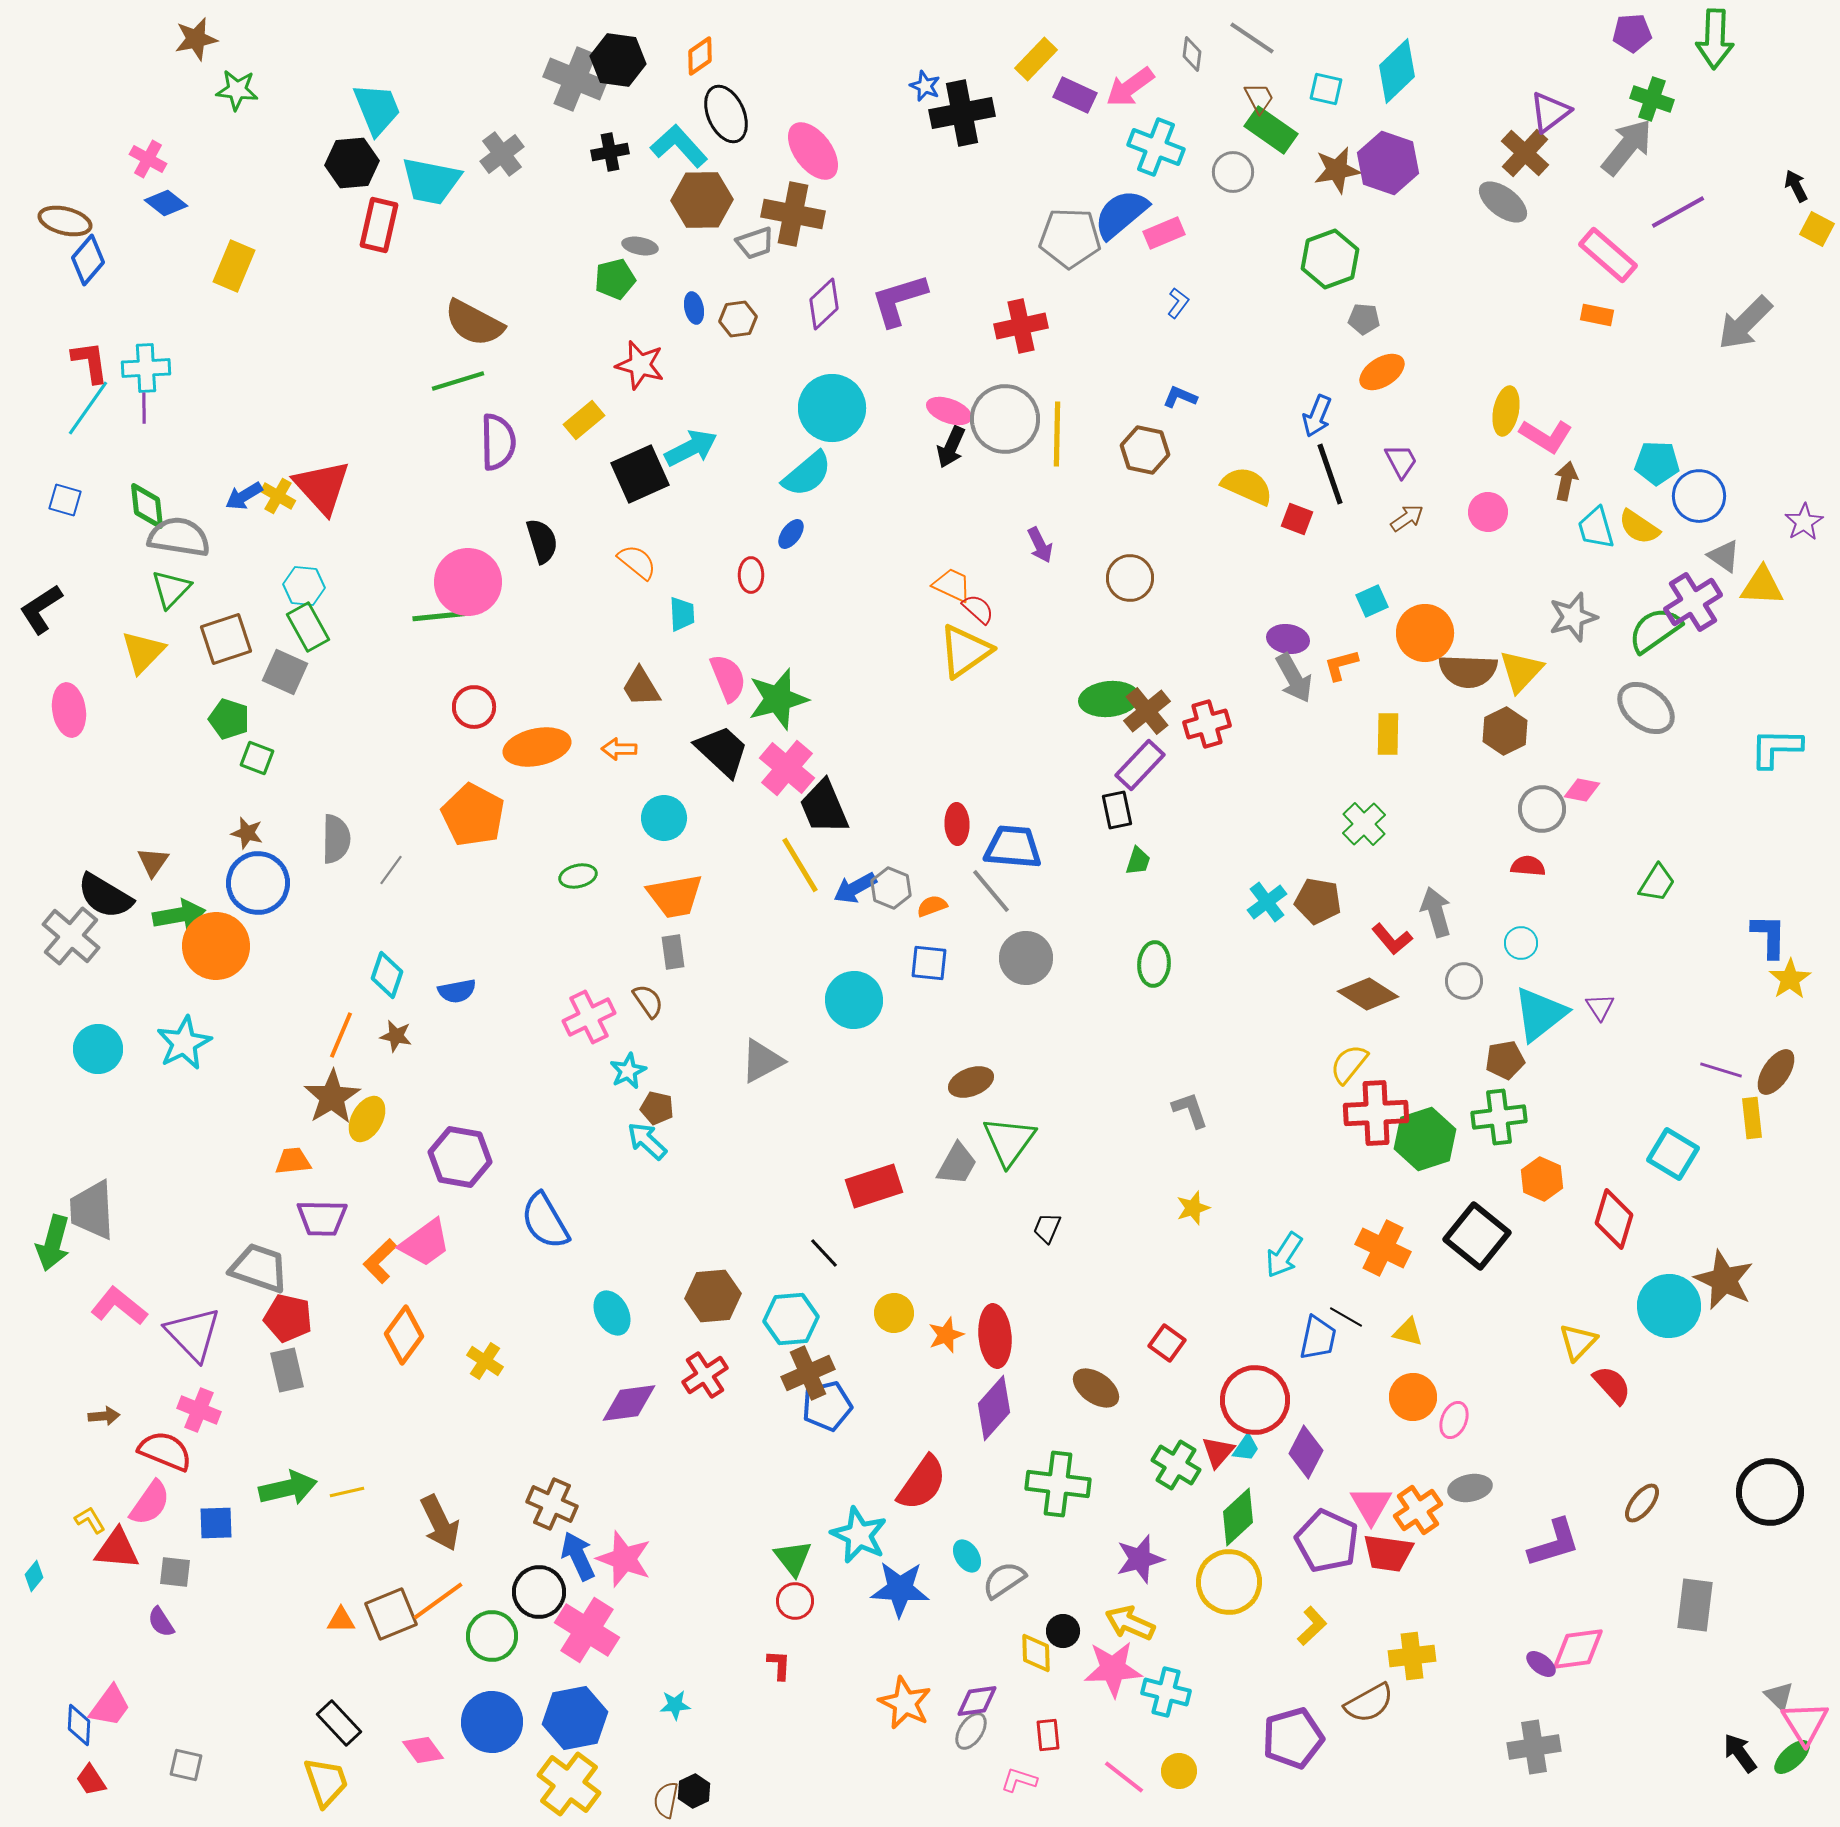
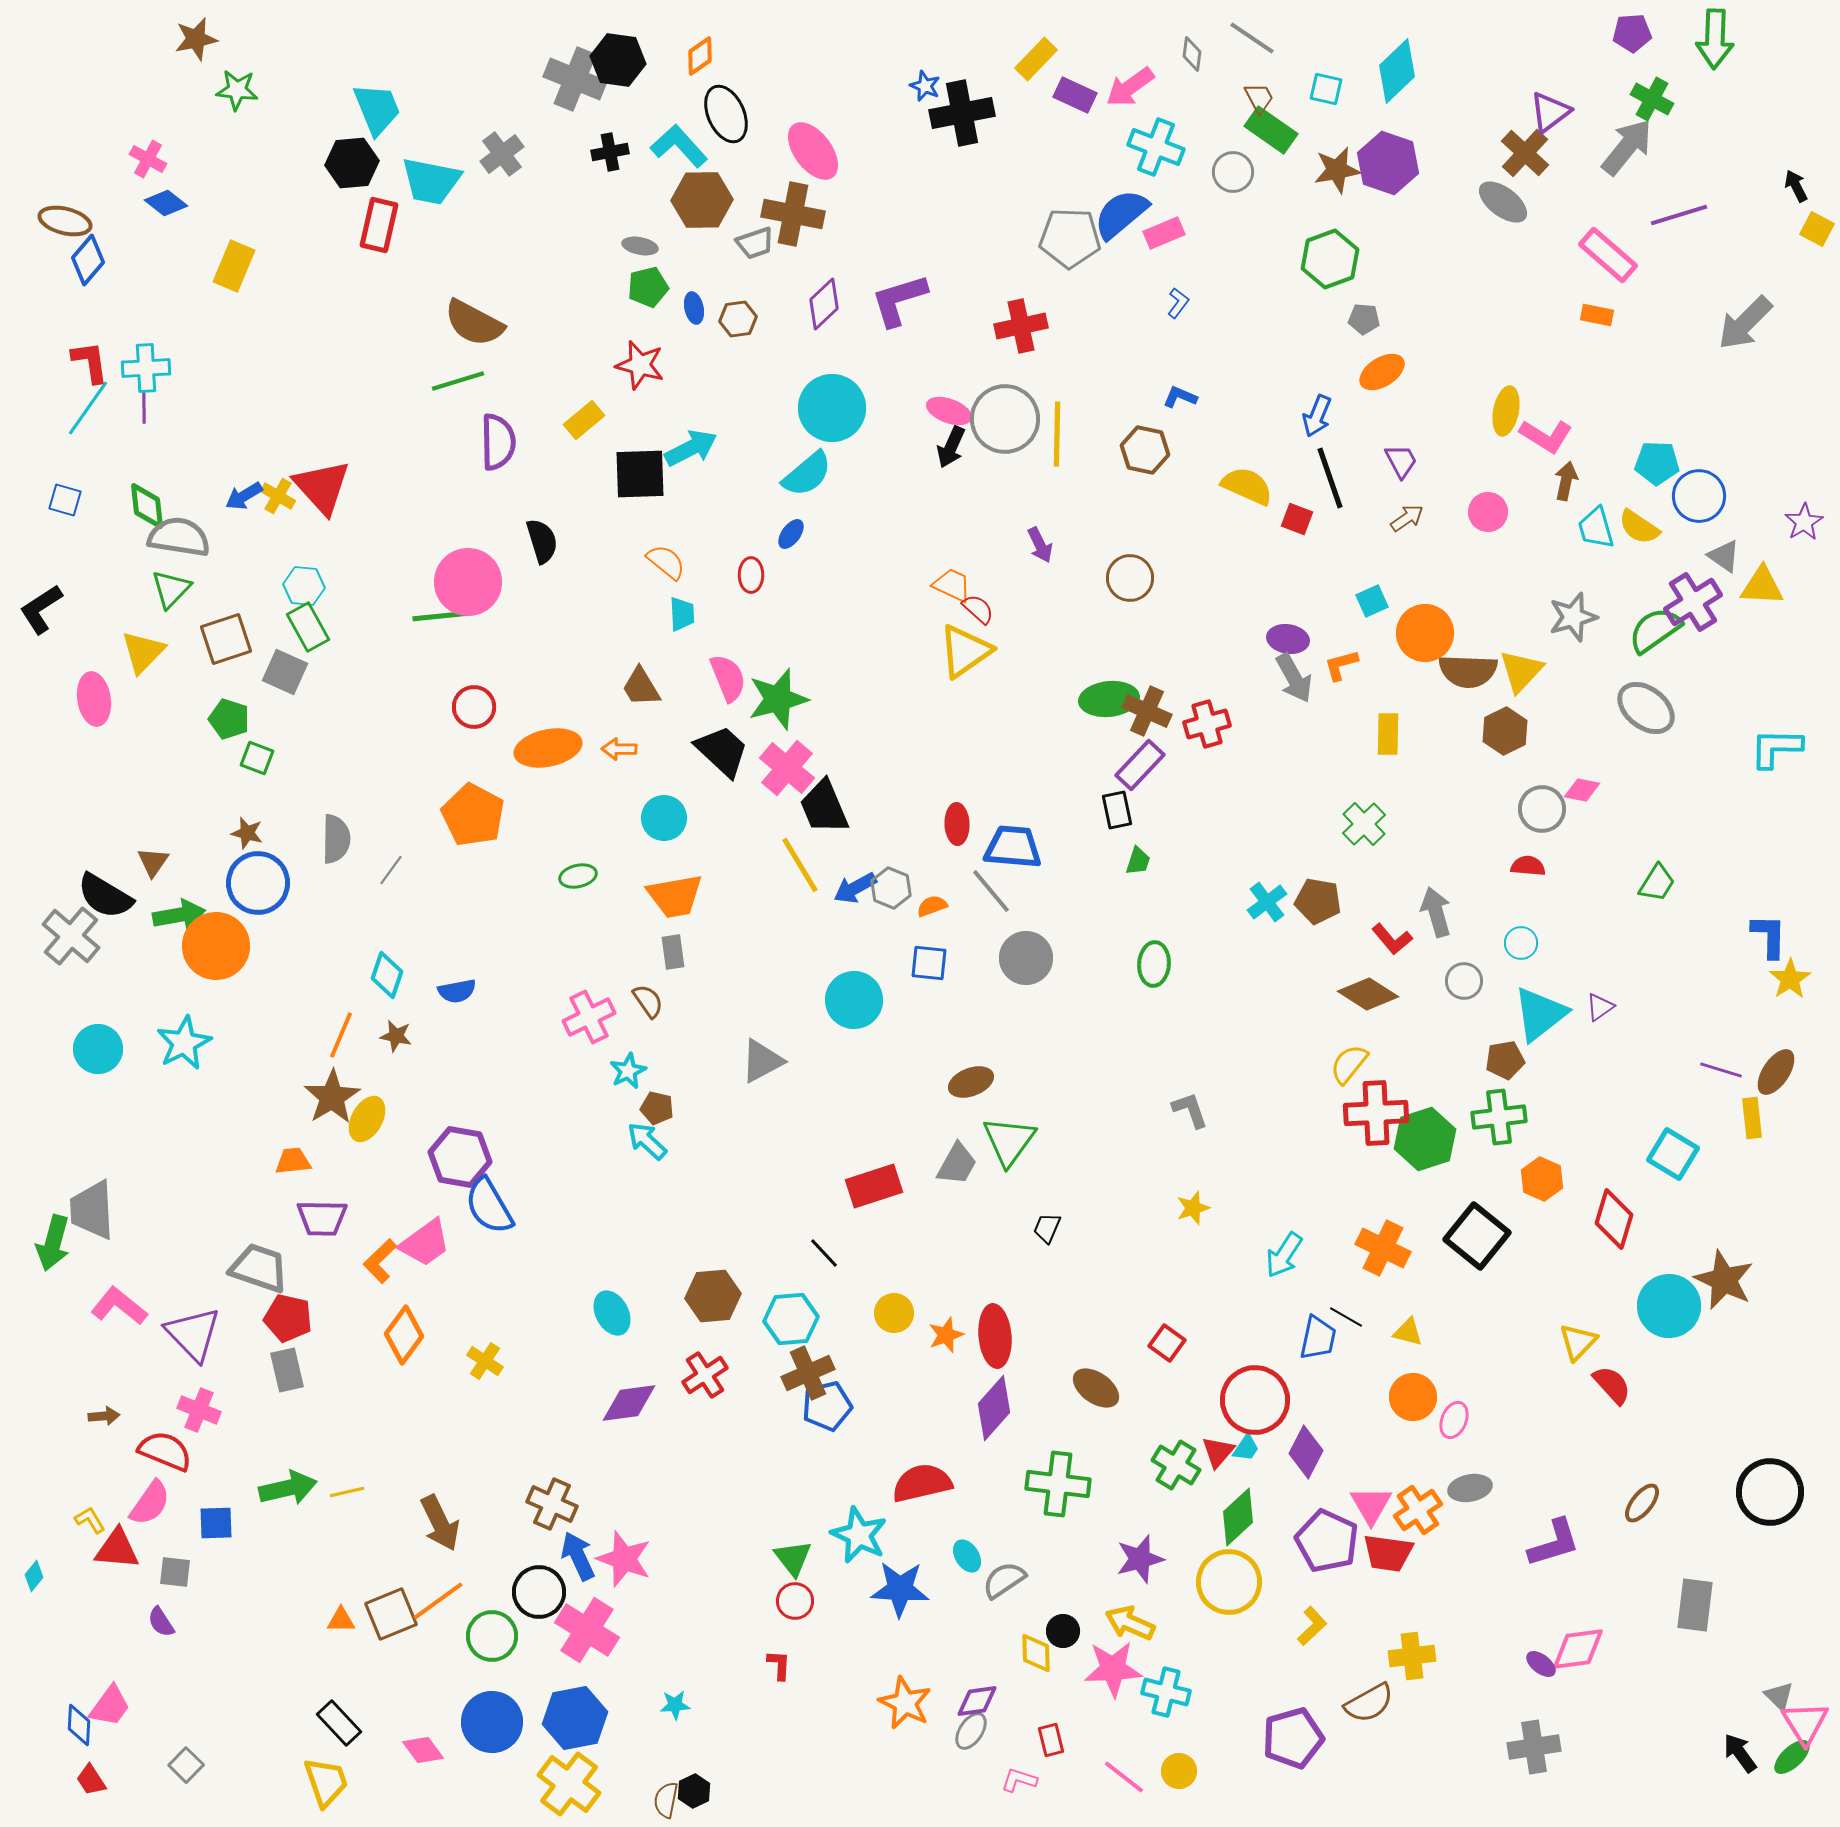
green cross at (1652, 99): rotated 9 degrees clockwise
purple line at (1678, 212): moved 1 px right, 3 px down; rotated 12 degrees clockwise
green pentagon at (615, 279): moved 33 px right, 8 px down
black square at (640, 474): rotated 22 degrees clockwise
black line at (1330, 474): moved 4 px down
orange semicircle at (637, 562): moved 29 px right
pink ellipse at (69, 710): moved 25 px right, 11 px up
brown cross at (1147, 711): rotated 27 degrees counterclockwise
orange ellipse at (537, 747): moved 11 px right, 1 px down
purple triangle at (1600, 1007): rotated 28 degrees clockwise
blue semicircle at (545, 1221): moved 56 px left, 15 px up
red semicircle at (922, 1483): rotated 138 degrees counterclockwise
red rectangle at (1048, 1735): moved 3 px right, 5 px down; rotated 8 degrees counterclockwise
gray square at (186, 1765): rotated 32 degrees clockwise
